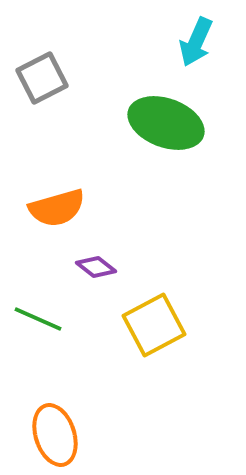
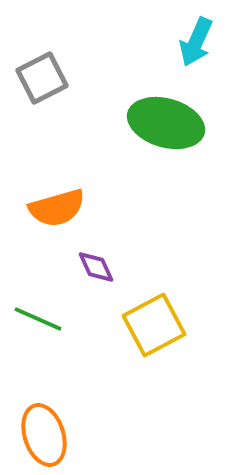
green ellipse: rotated 4 degrees counterclockwise
purple diamond: rotated 27 degrees clockwise
orange ellipse: moved 11 px left
